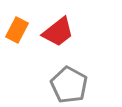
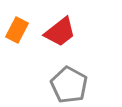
red trapezoid: moved 2 px right
